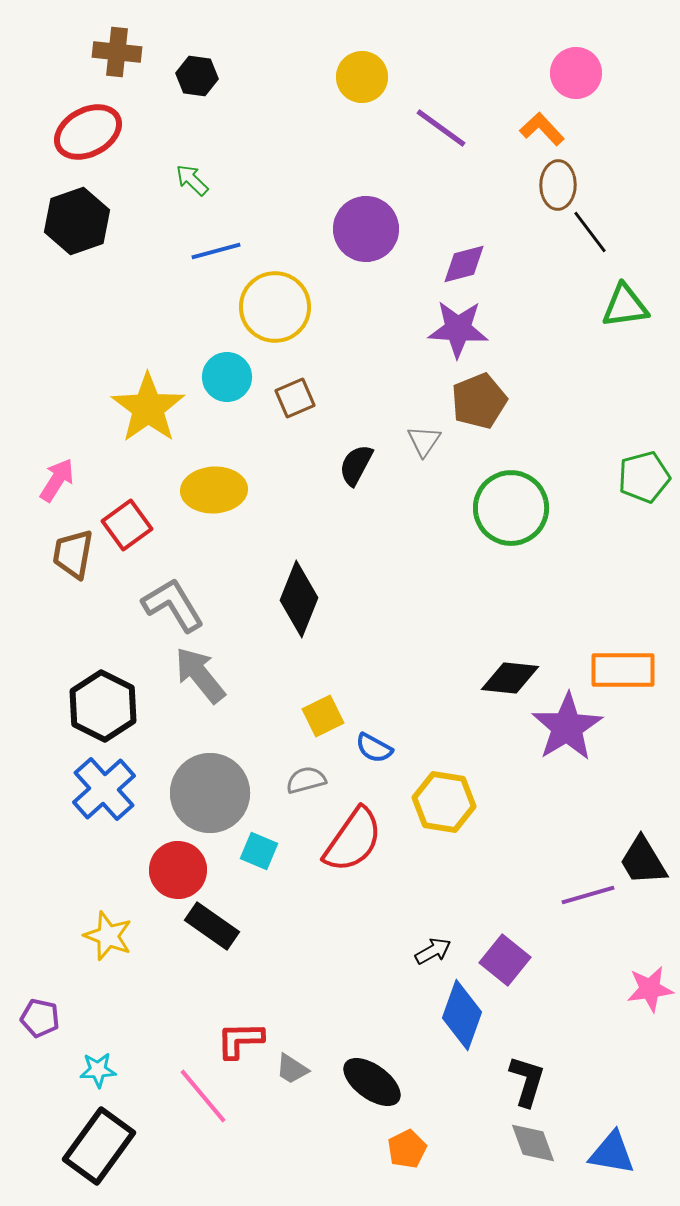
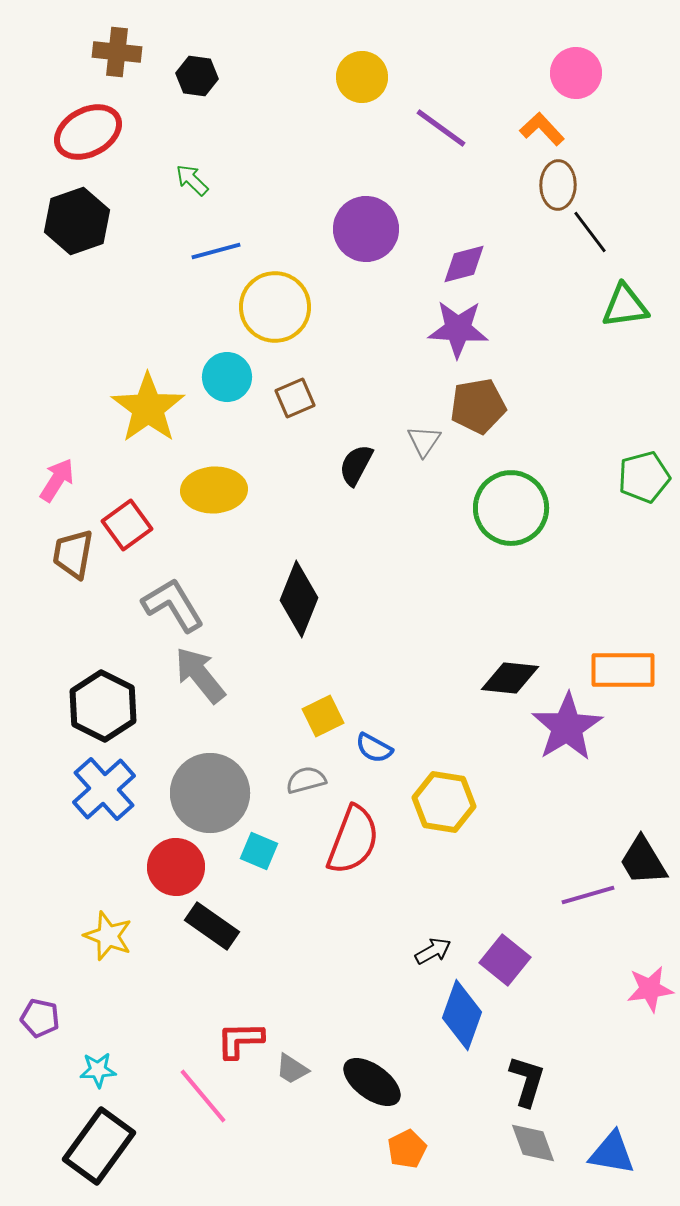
brown pentagon at (479, 401): moved 1 px left, 5 px down; rotated 12 degrees clockwise
red semicircle at (353, 840): rotated 14 degrees counterclockwise
red circle at (178, 870): moved 2 px left, 3 px up
